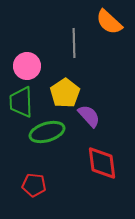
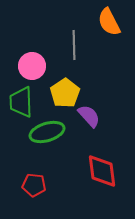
orange semicircle: rotated 20 degrees clockwise
gray line: moved 2 px down
pink circle: moved 5 px right
red diamond: moved 8 px down
